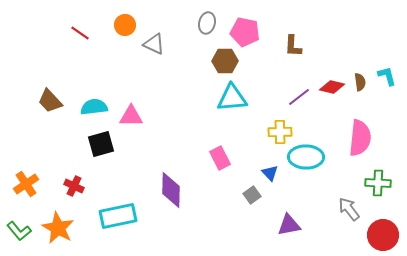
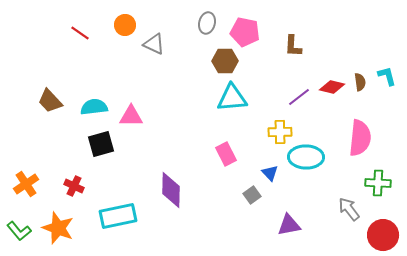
pink rectangle: moved 6 px right, 4 px up
orange star: rotated 8 degrees counterclockwise
